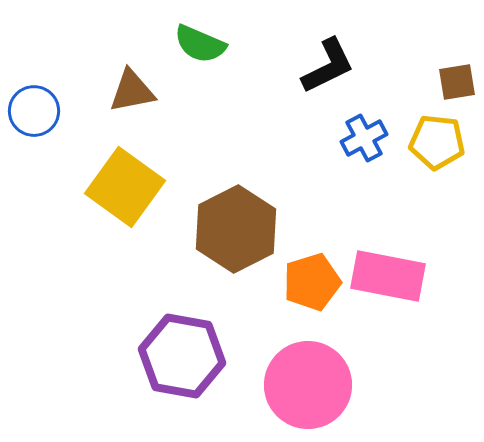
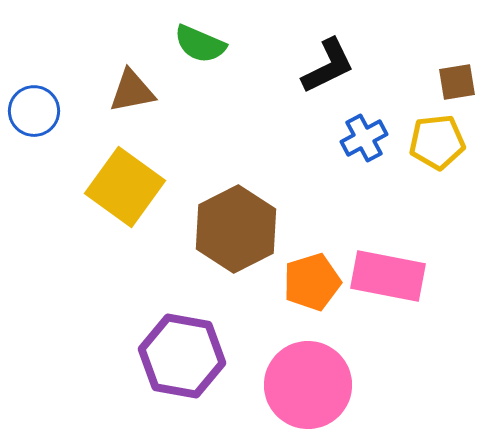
yellow pentagon: rotated 12 degrees counterclockwise
